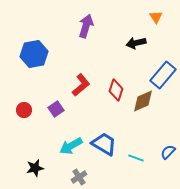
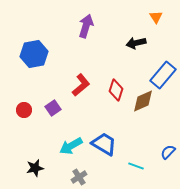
purple square: moved 3 px left, 1 px up
cyan line: moved 8 px down
